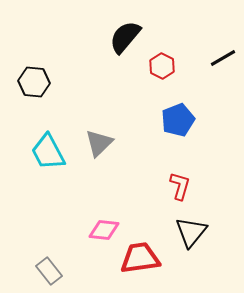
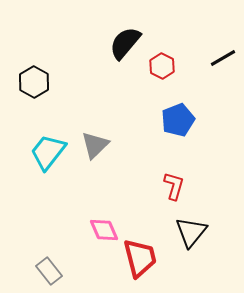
black semicircle: moved 6 px down
black hexagon: rotated 24 degrees clockwise
gray triangle: moved 4 px left, 2 px down
cyan trapezoid: rotated 66 degrees clockwise
red L-shape: moved 6 px left
pink diamond: rotated 60 degrees clockwise
red trapezoid: rotated 84 degrees clockwise
